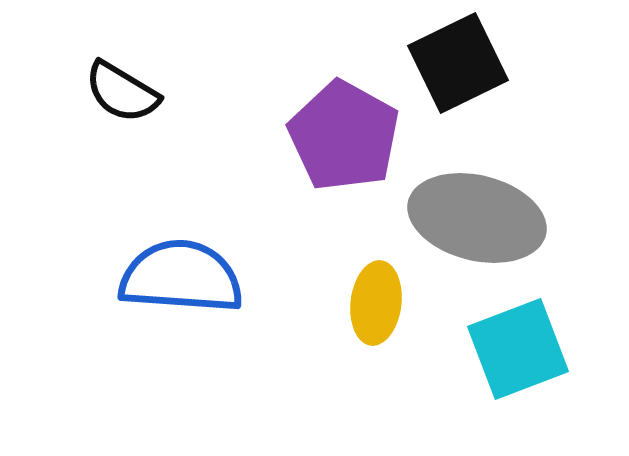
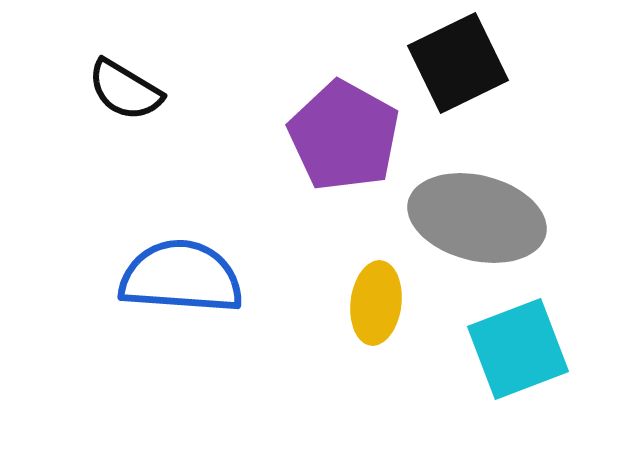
black semicircle: moved 3 px right, 2 px up
